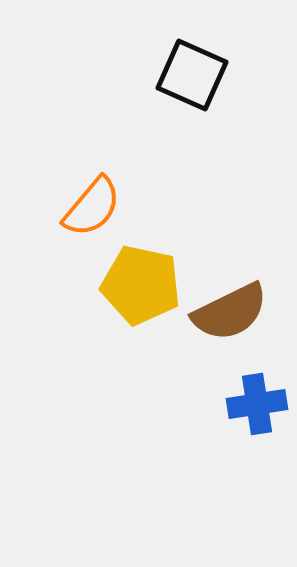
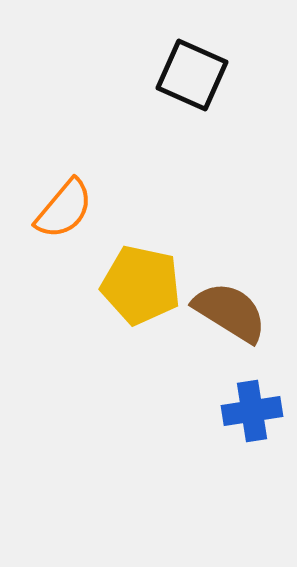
orange semicircle: moved 28 px left, 2 px down
brown semicircle: rotated 122 degrees counterclockwise
blue cross: moved 5 px left, 7 px down
